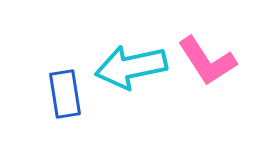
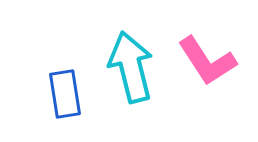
cyan arrow: rotated 88 degrees clockwise
